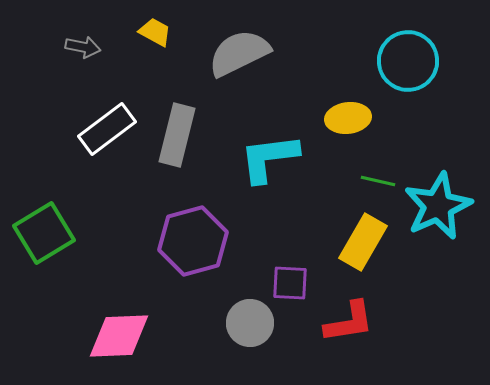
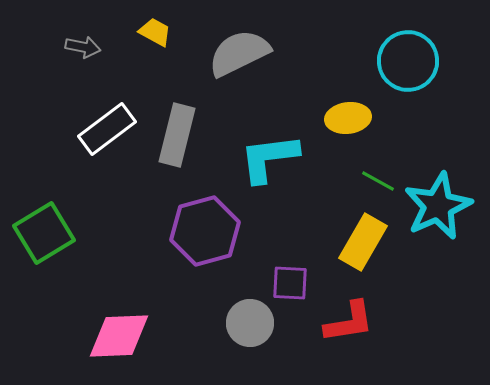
green line: rotated 16 degrees clockwise
purple hexagon: moved 12 px right, 10 px up
